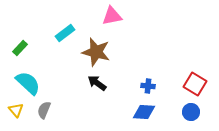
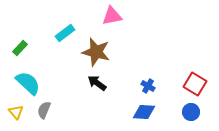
blue cross: rotated 24 degrees clockwise
yellow triangle: moved 2 px down
